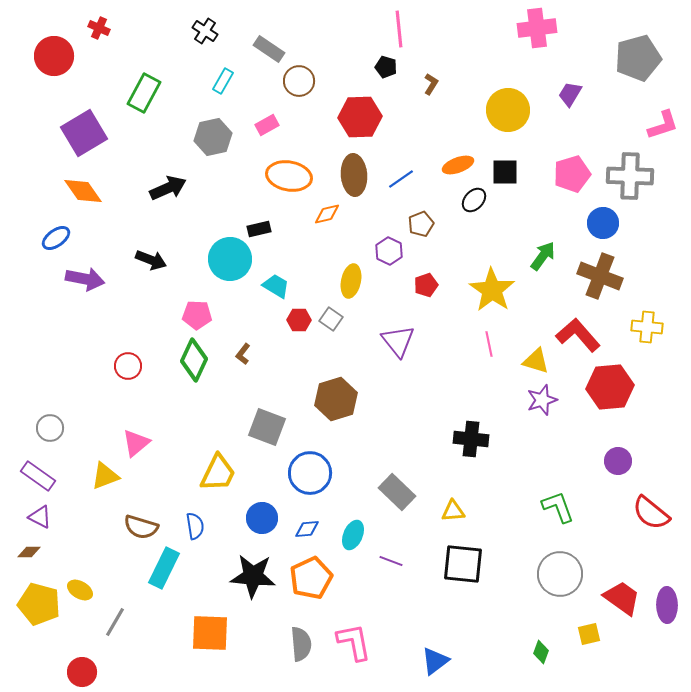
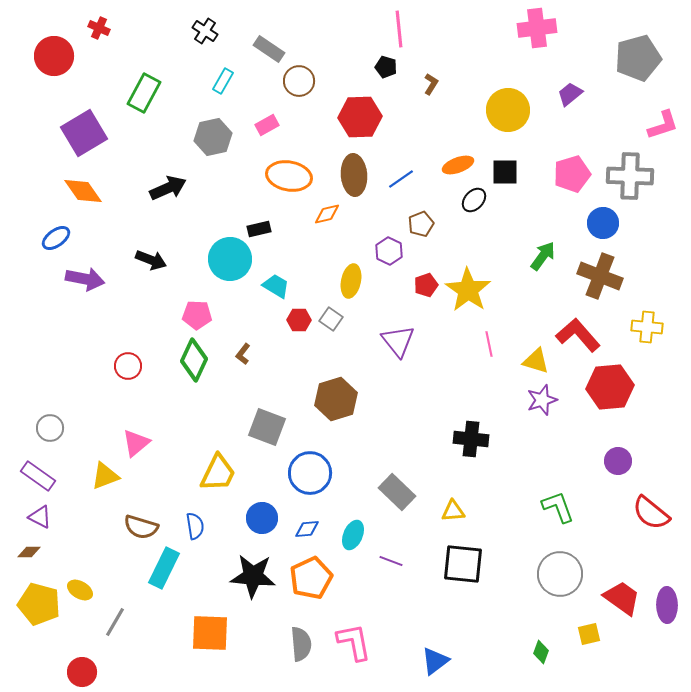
purple trapezoid at (570, 94): rotated 20 degrees clockwise
yellow star at (492, 290): moved 24 px left
